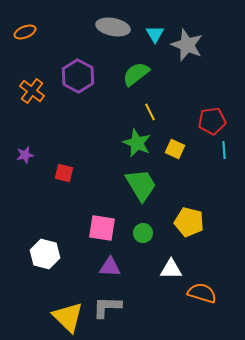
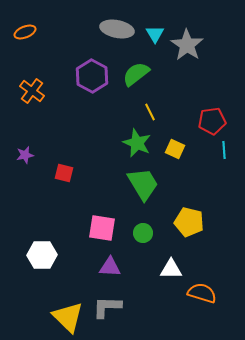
gray ellipse: moved 4 px right, 2 px down
gray star: rotated 12 degrees clockwise
purple hexagon: moved 14 px right
green trapezoid: moved 2 px right, 1 px up
white hexagon: moved 3 px left, 1 px down; rotated 16 degrees counterclockwise
